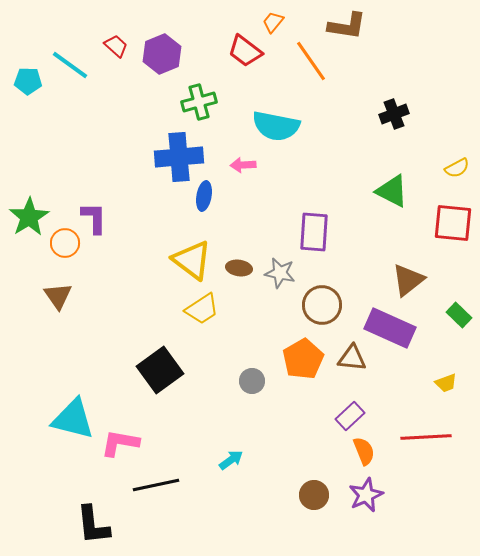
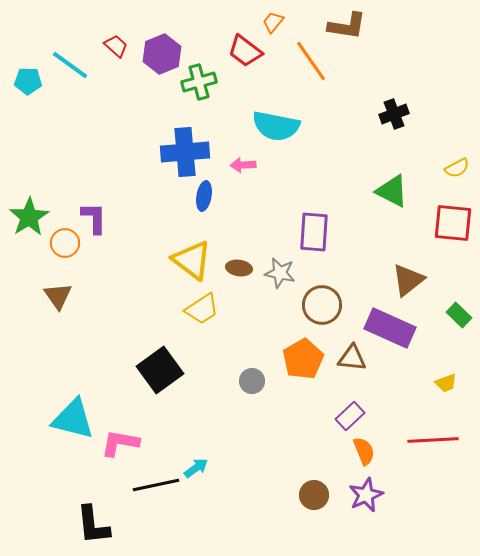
green cross at (199, 102): moved 20 px up
blue cross at (179, 157): moved 6 px right, 5 px up
red line at (426, 437): moved 7 px right, 3 px down
cyan arrow at (231, 460): moved 35 px left, 8 px down
